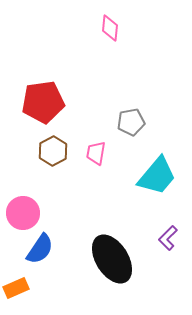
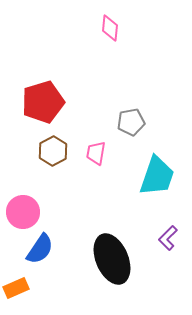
red pentagon: rotated 9 degrees counterclockwise
cyan trapezoid: rotated 21 degrees counterclockwise
pink circle: moved 1 px up
black ellipse: rotated 9 degrees clockwise
